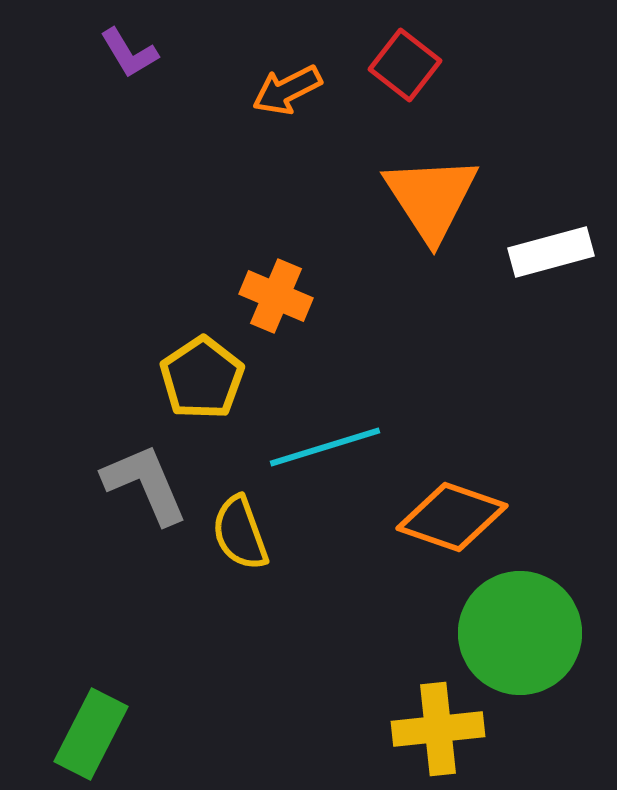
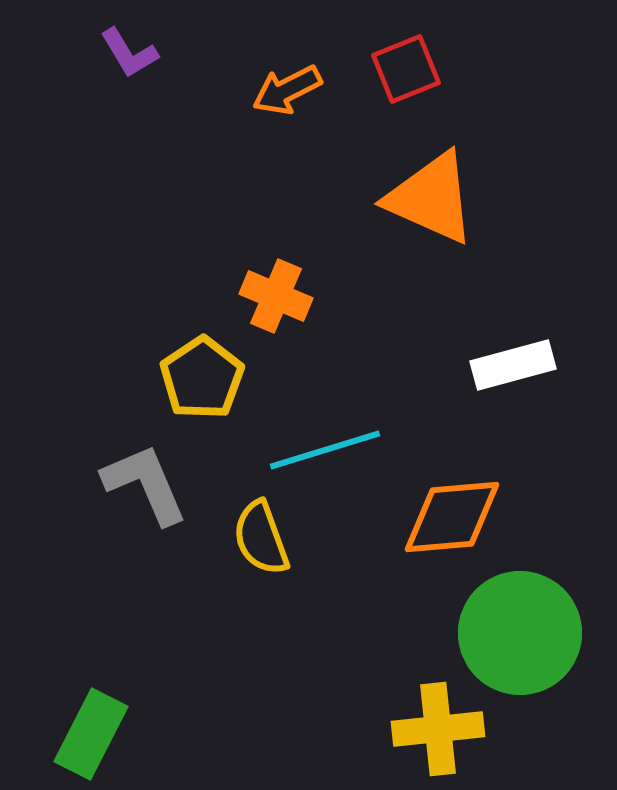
red square: moved 1 px right, 4 px down; rotated 30 degrees clockwise
orange triangle: rotated 33 degrees counterclockwise
white rectangle: moved 38 px left, 113 px down
cyan line: moved 3 px down
orange diamond: rotated 24 degrees counterclockwise
yellow semicircle: moved 21 px right, 5 px down
